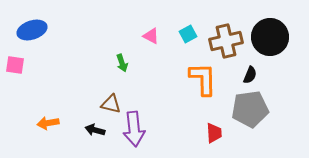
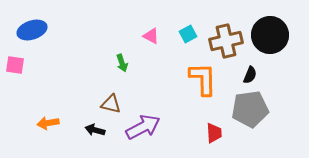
black circle: moved 2 px up
purple arrow: moved 9 px right, 2 px up; rotated 112 degrees counterclockwise
